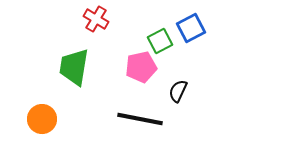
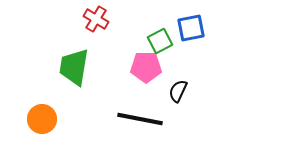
blue square: rotated 16 degrees clockwise
pink pentagon: moved 5 px right; rotated 12 degrees clockwise
